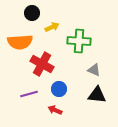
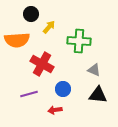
black circle: moved 1 px left, 1 px down
yellow arrow: moved 3 px left; rotated 24 degrees counterclockwise
orange semicircle: moved 3 px left, 2 px up
blue circle: moved 4 px right
black triangle: moved 1 px right
red arrow: rotated 32 degrees counterclockwise
